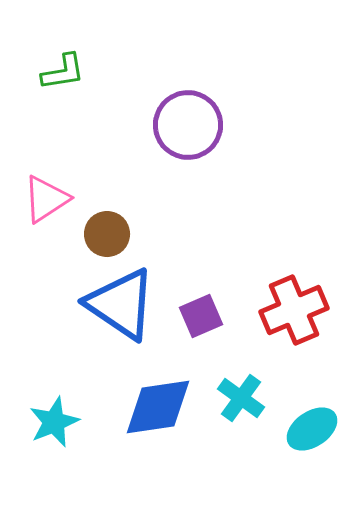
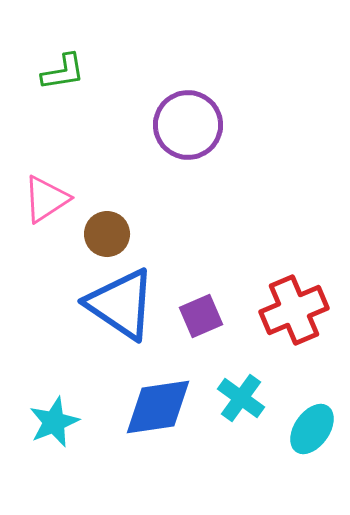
cyan ellipse: rotated 21 degrees counterclockwise
